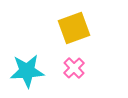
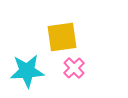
yellow square: moved 12 px left, 9 px down; rotated 12 degrees clockwise
